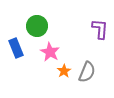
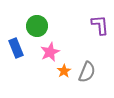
purple L-shape: moved 4 px up; rotated 10 degrees counterclockwise
pink star: rotated 18 degrees clockwise
